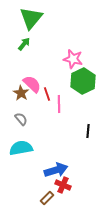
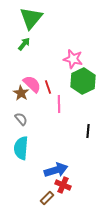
red line: moved 1 px right, 7 px up
cyan semicircle: rotated 75 degrees counterclockwise
